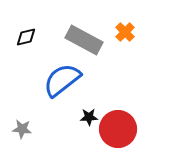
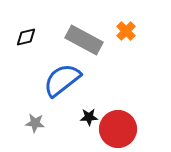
orange cross: moved 1 px right, 1 px up
gray star: moved 13 px right, 6 px up
